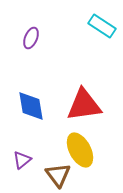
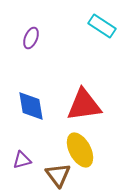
purple triangle: rotated 24 degrees clockwise
